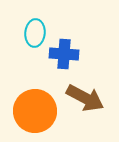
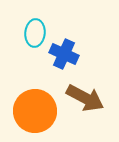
blue cross: rotated 20 degrees clockwise
